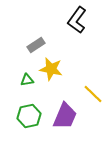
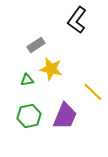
yellow line: moved 2 px up
